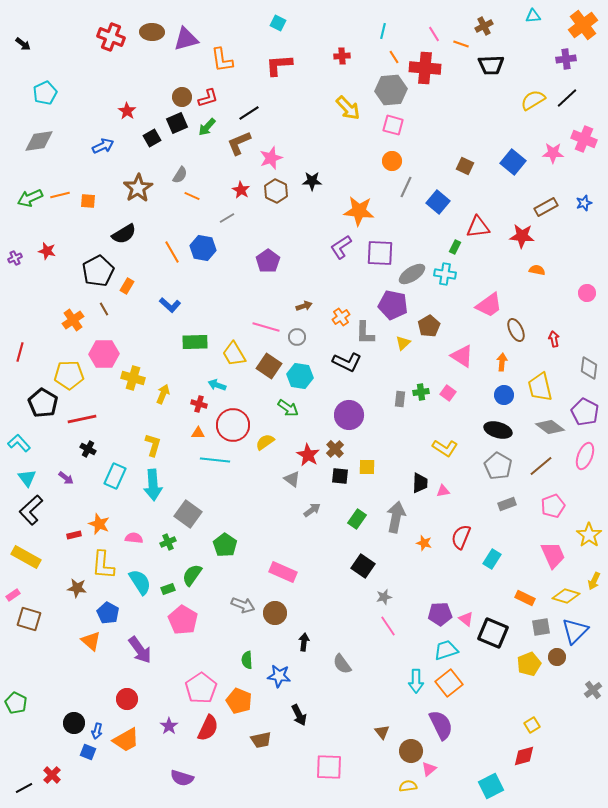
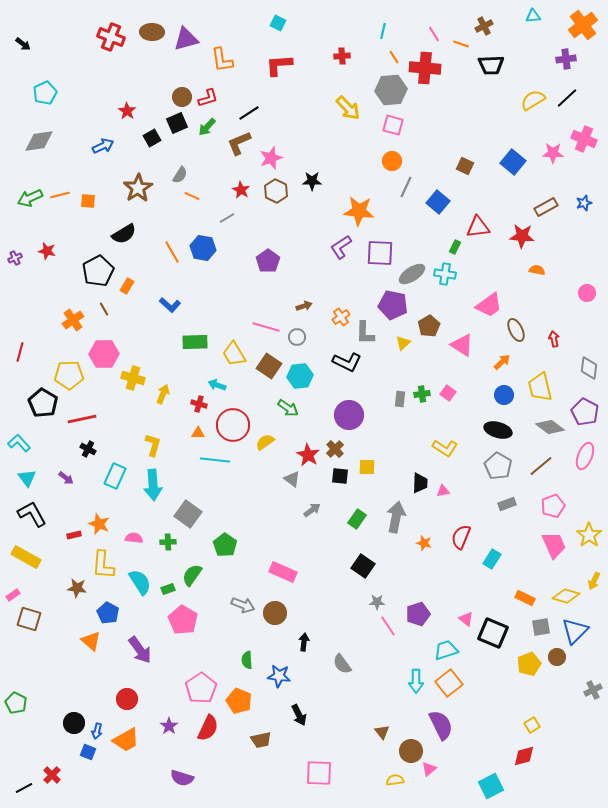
pink triangle at (462, 356): moved 11 px up
orange arrow at (502, 362): rotated 42 degrees clockwise
cyan hexagon at (300, 376): rotated 15 degrees counterclockwise
green cross at (421, 392): moved 1 px right, 2 px down
black L-shape at (31, 510): moved 1 px right, 4 px down; rotated 104 degrees clockwise
green cross at (168, 542): rotated 21 degrees clockwise
pink trapezoid at (553, 555): moved 1 px right, 10 px up
gray star at (384, 597): moved 7 px left, 5 px down; rotated 14 degrees clockwise
purple pentagon at (440, 614): moved 22 px left; rotated 15 degrees counterclockwise
gray cross at (593, 690): rotated 12 degrees clockwise
pink square at (329, 767): moved 10 px left, 6 px down
yellow semicircle at (408, 786): moved 13 px left, 6 px up
